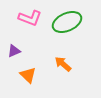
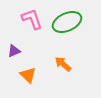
pink L-shape: moved 2 px right, 1 px down; rotated 130 degrees counterclockwise
